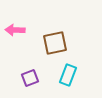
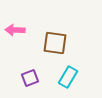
brown square: rotated 20 degrees clockwise
cyan rectangle: moved 2 px down; rotated 10 degrees clockwise
